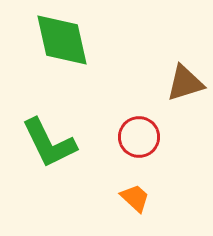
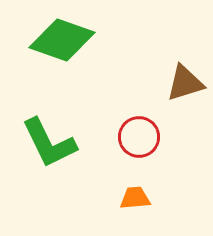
green diamond: rotated 58 degrees counterclockwise
orange trapezoid: rotated 48 degrees counterclockwise
